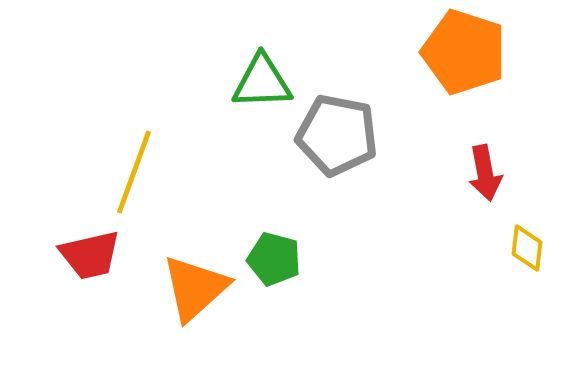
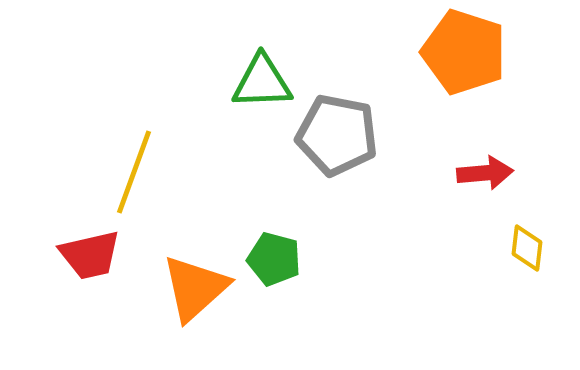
red arrow: rotated 84 degrees counterclockwise
